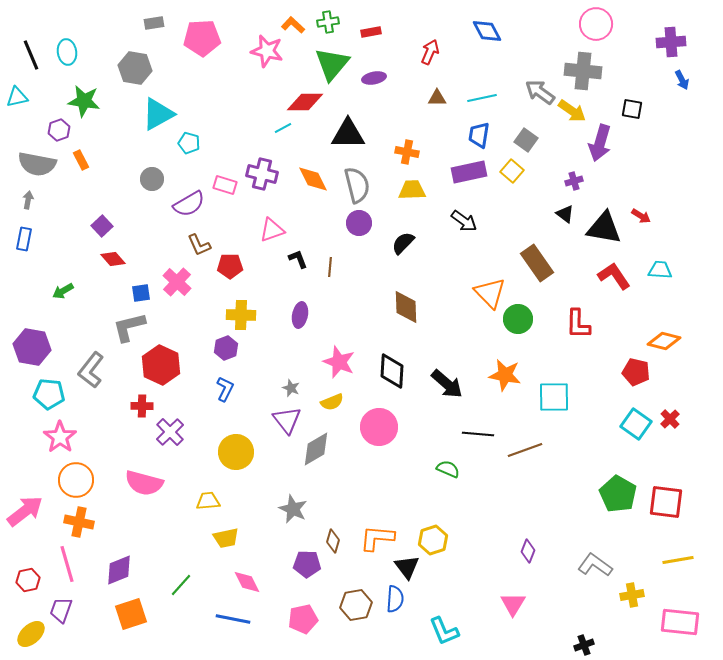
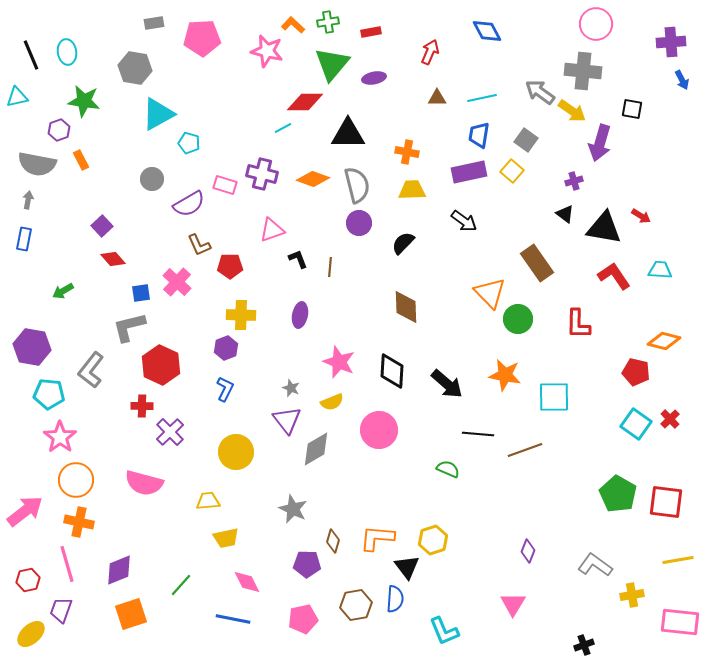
orange diamond at (313, 179): rotated 44 degrees counterclockwise
pink circle at (379, 427): moved 3 px down
